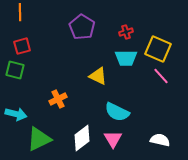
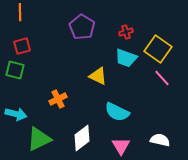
yellow square: rotated 12 degrees clockwise
cyan trapezoid: rotated 20 degrees clockwise
pink line: moved 1 px right, 2 px down
pink triangle: moved 8 px right, 7 px down
